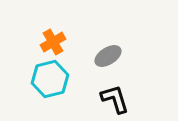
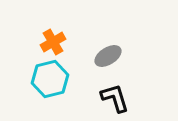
black L-shape: moved 1 px up
